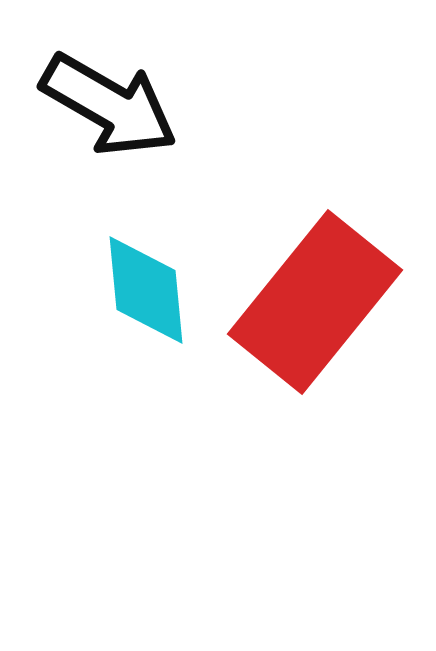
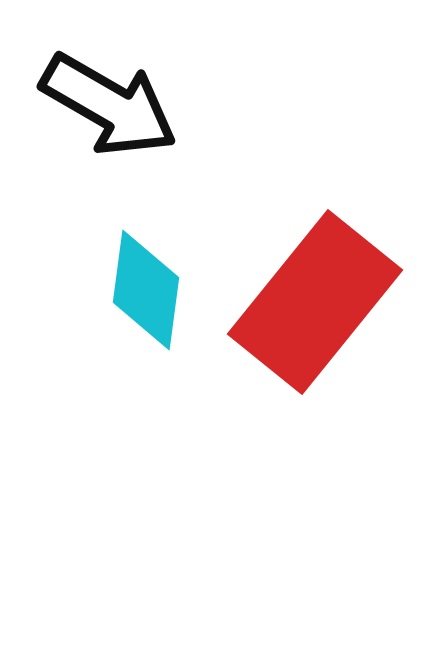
cyan diamond: rotated 13 degrees clockwise
